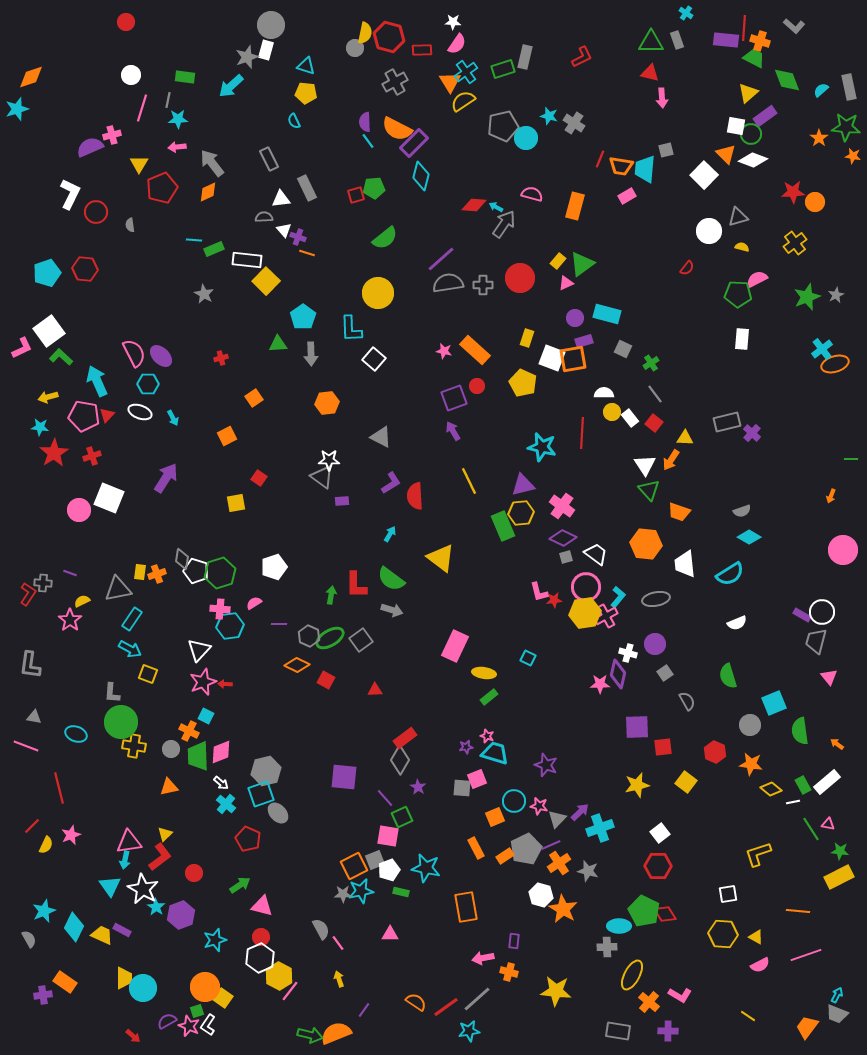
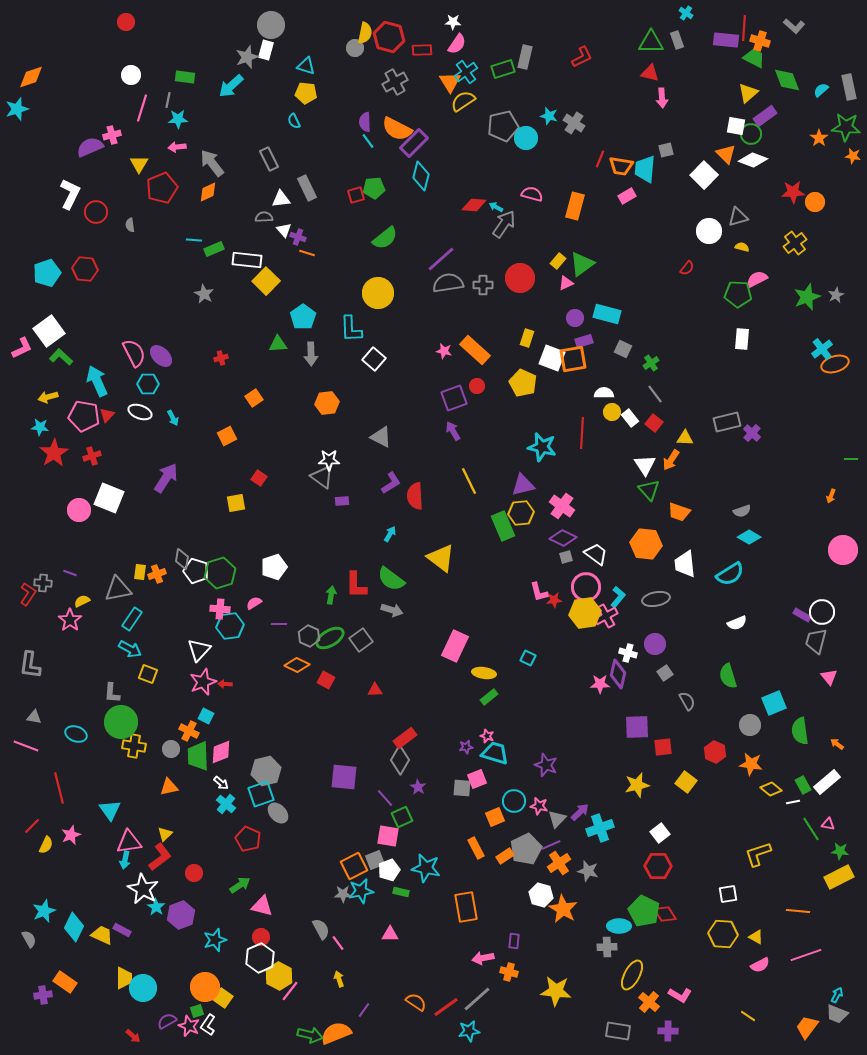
cyan triangle at (110, 886): moved 76 px up
